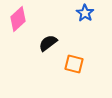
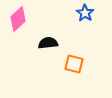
black semicircle: rotated 30 degrees clockwise
